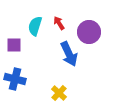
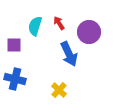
yellow cross: moved 3 px up
